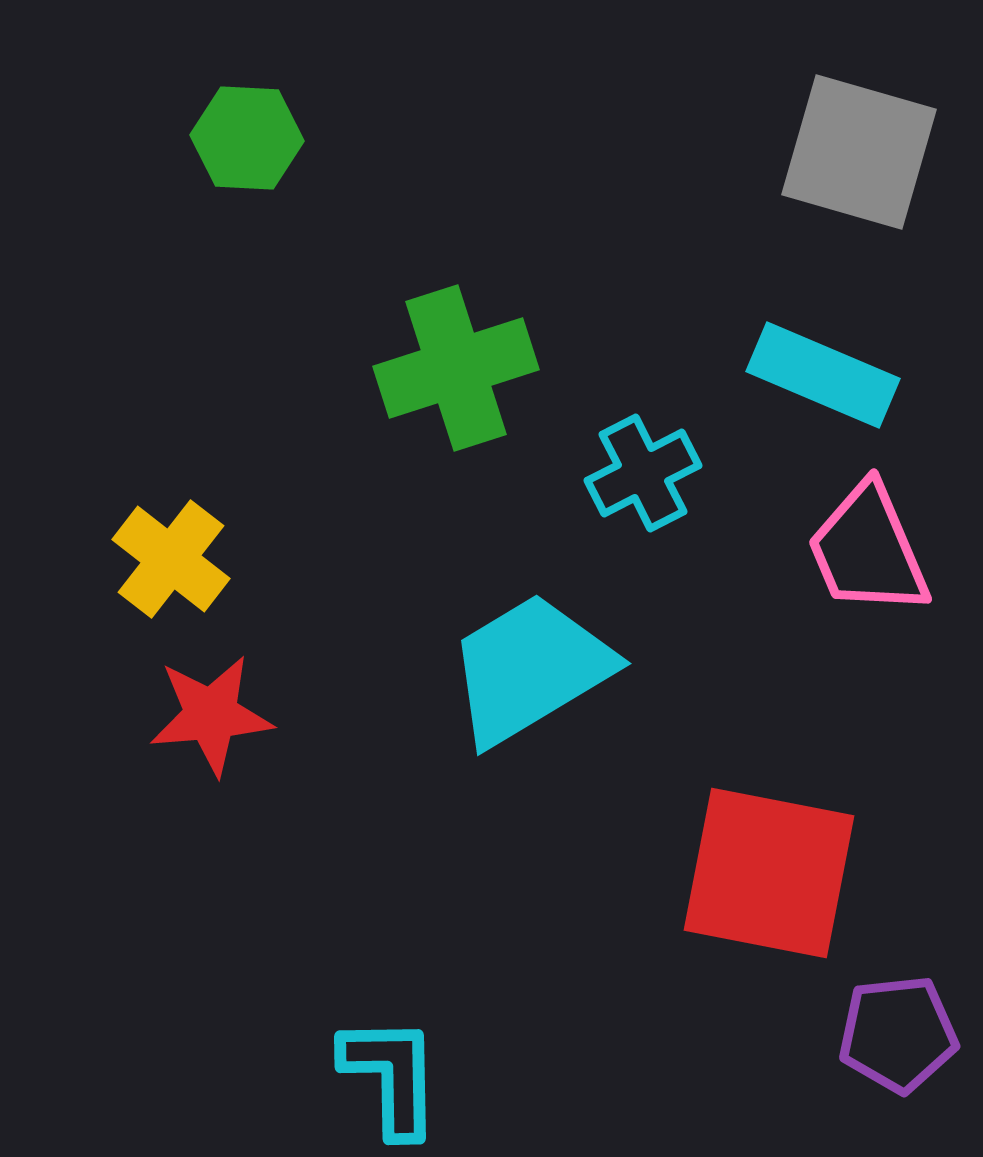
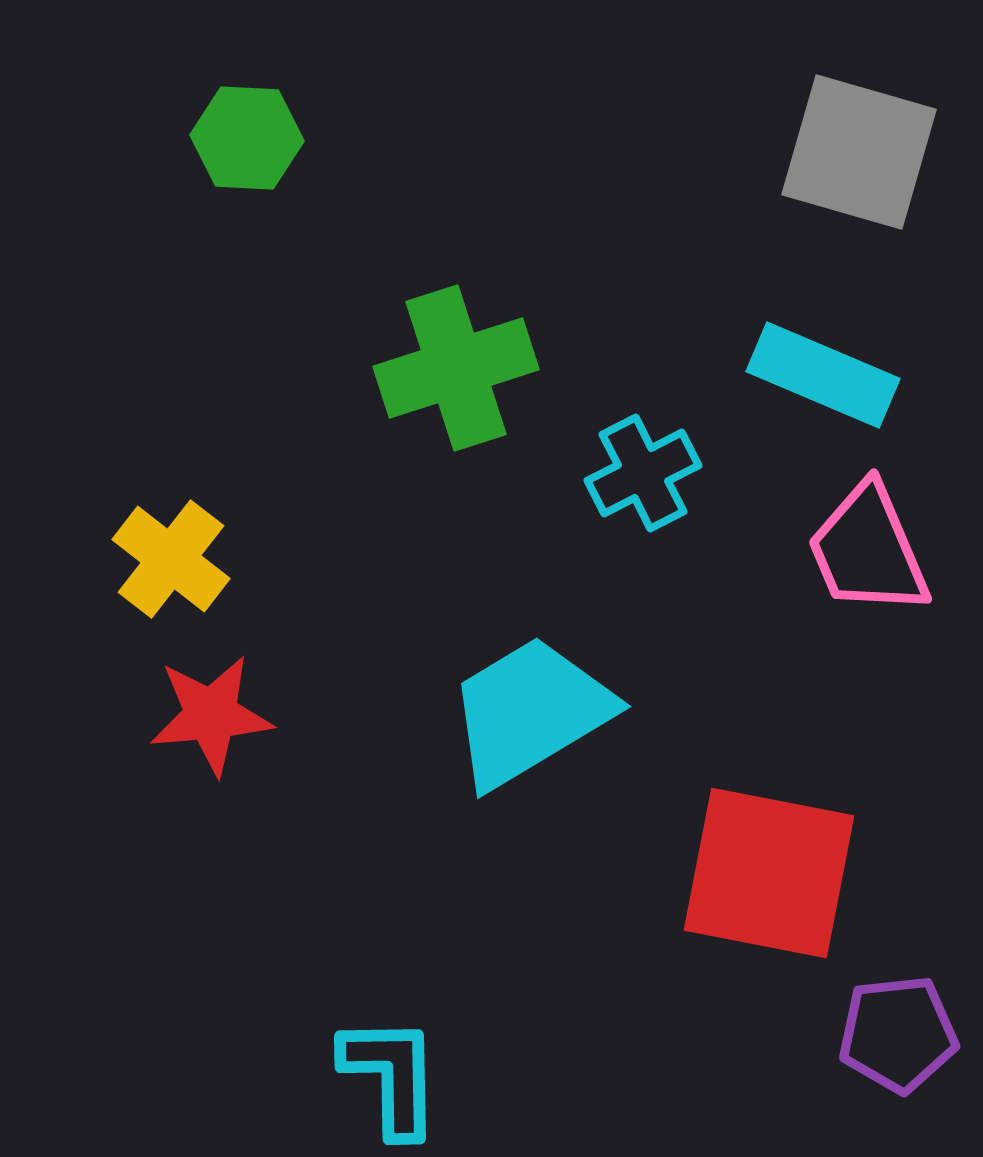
cyan trapezoid: moved 43 px down
